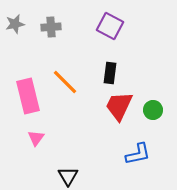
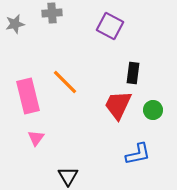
gray cross: moved 1 px right, 14 px up
black rectangle: moved 23 px right
red trapezoid: moved 1 px left, 1 px up
